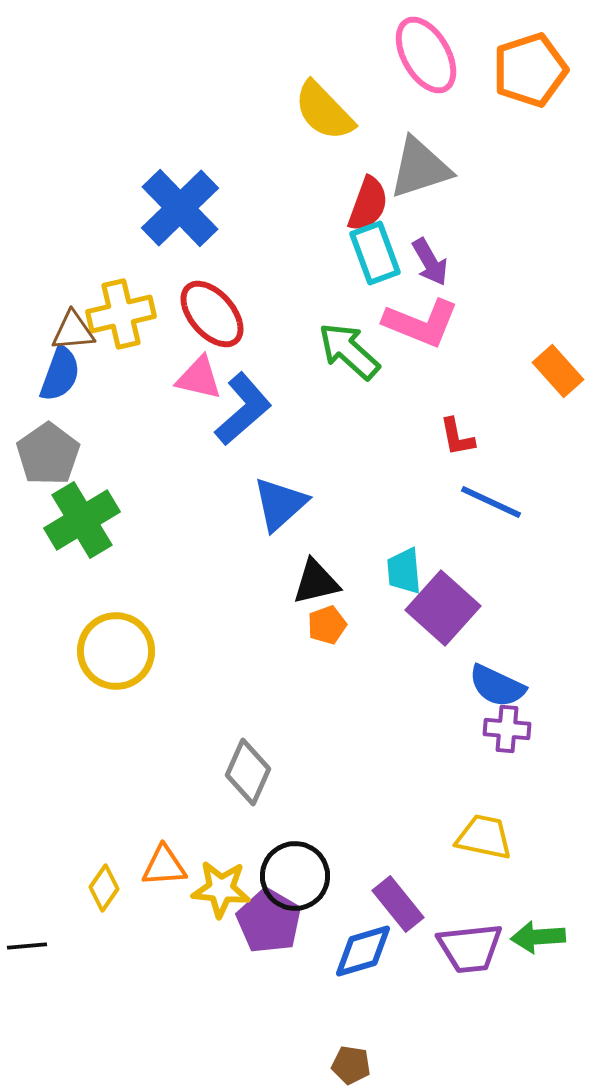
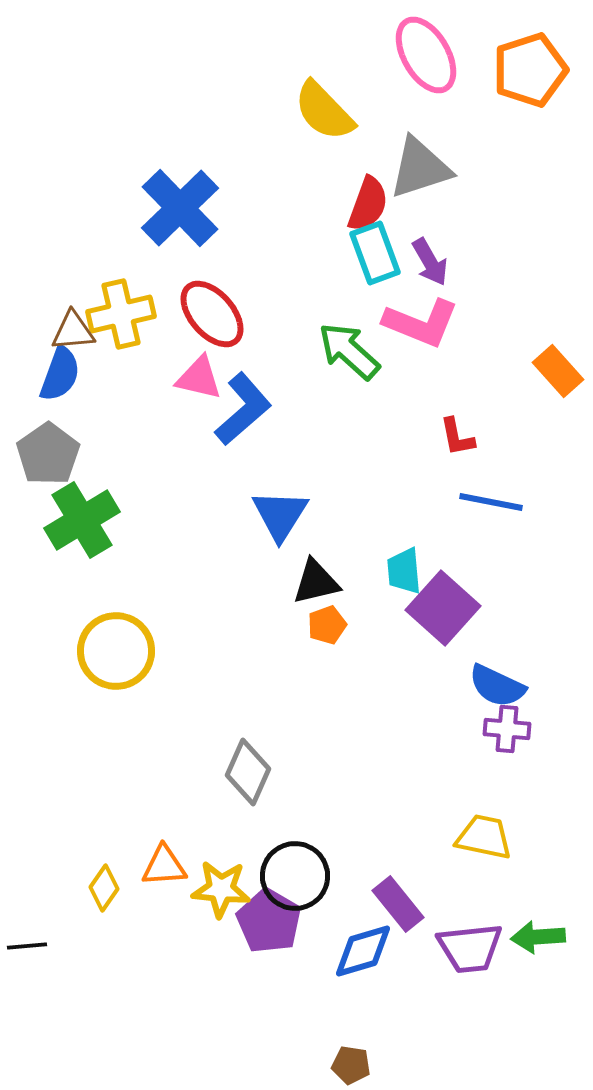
blue line at (491, 502): rotated 14 degrees counterclockwise
blue triangle at (280, 504): moved 11 px down; rotated 16 degrees counterclockwise
